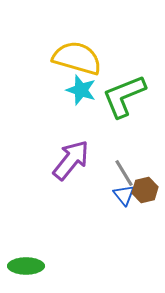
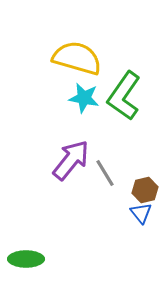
cyan star: moved 3 px right, 8 px down; rotated 8 degrees counterclockwise
green L-shape: rotated 33 degrees counterclockwise
gray line: moved 19 px left
blue triangle: moved 17 px right, 18 px down
green ellipse: moved 7 px up
